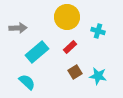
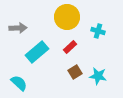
cyan semicircle: moved 8 px left, 1 px down
